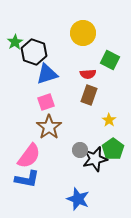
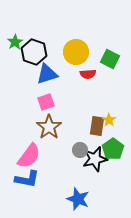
yellow circle: moved 7 px left, 19 px down
green square: moved 1 px up
brown rectangle: moved 8 px right, 31 px down; rotated 12 degrees counterclockwise
